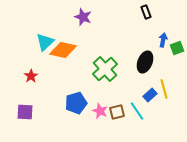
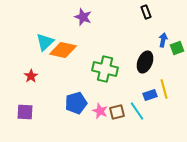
green cross: rotated 35 degrees counterclockwise
blue rectangle: rotated 24 degrees clockwise
